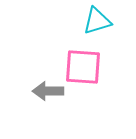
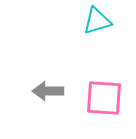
pink square: moved 21 px right, 31 px down
